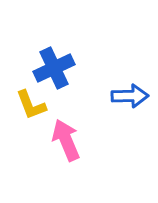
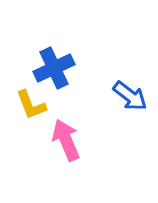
blue arrow: rotated 39 degrees clockwise
